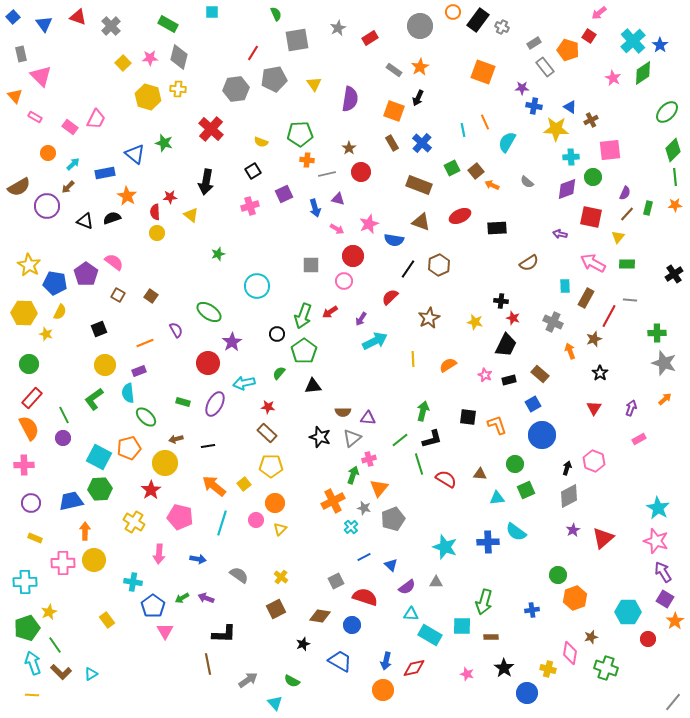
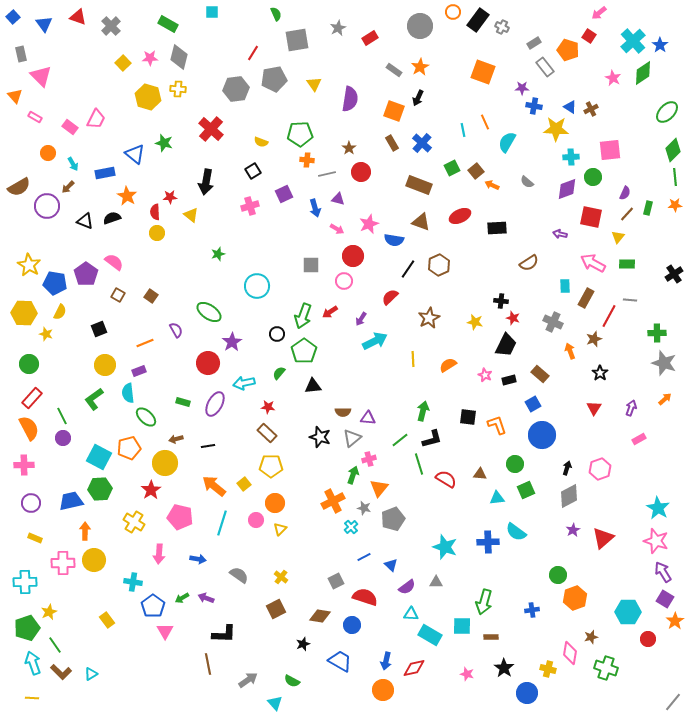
brown cross at (591, 120): moved 11 px up
cyan arrow at (73, 164): rotated 104 degrees clockwise
green line at (64, 415): moved 2 px left, 1 px down
pink hexagon at (594, 461): moved 6 px right, 8 px down; rotated 20 degrees clockwise
yellow line at (32, 695): moved 3 px down
